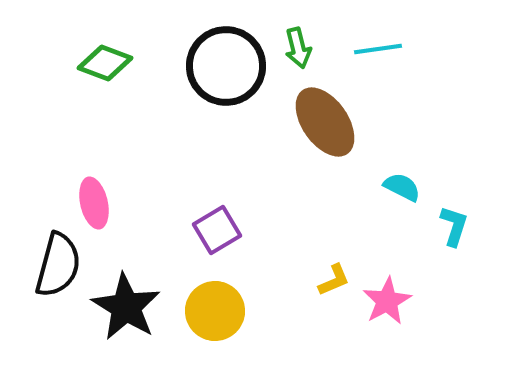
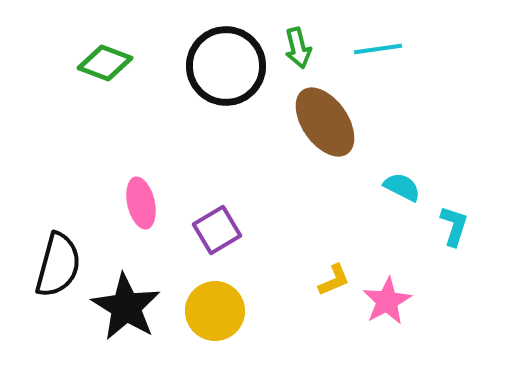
pink ellipse: moved 47 px right
